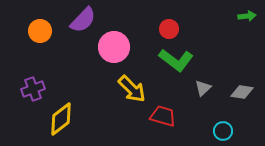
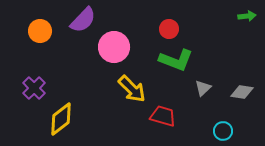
green L-shape: rotated 16 degrees counterclockwise
purple cross: moved 1 px right, 1 px up; rotated 25 degrees counterclockwise
